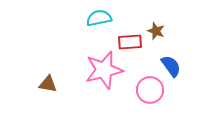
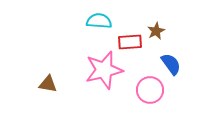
cyan semicircle: moved 3 px down; rotated 15 degrees clockwise
brown star: rotated 24 degrees clockwise
blue semicircle: moved 2 px up
